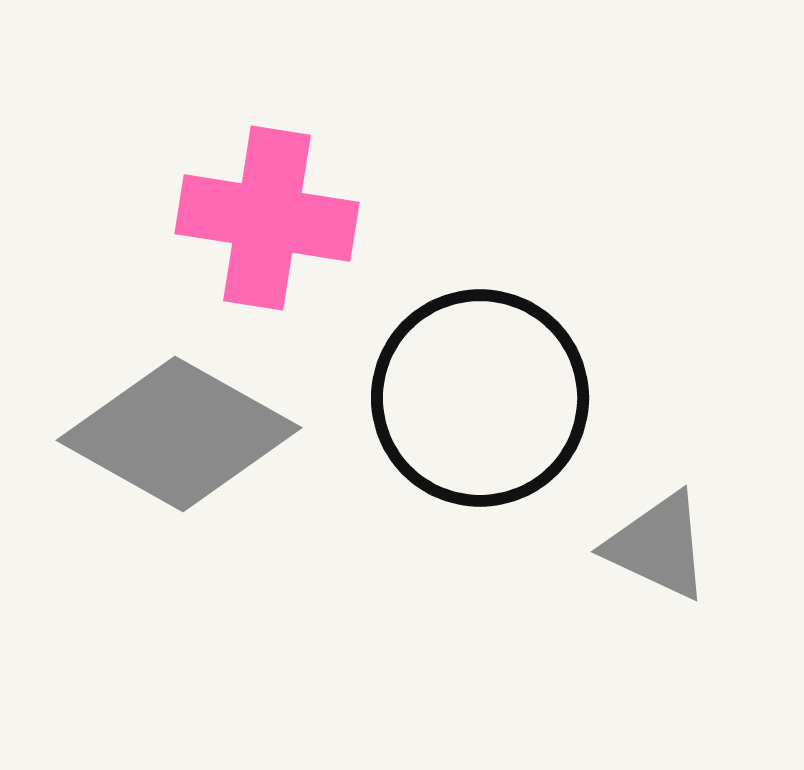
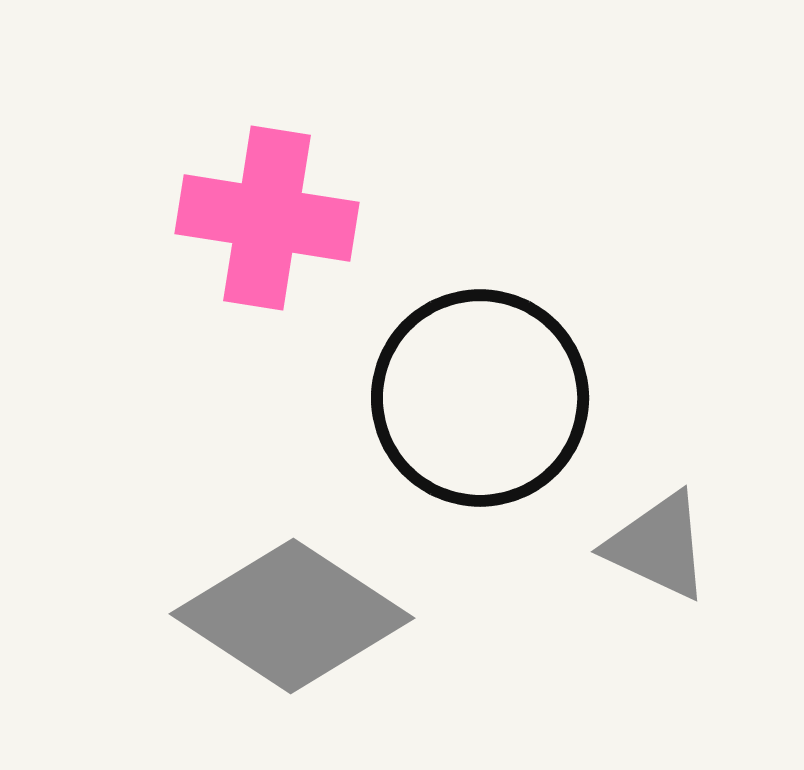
gray diamond: moved 113 px right, 182 px down; rotated 4 degrees clockwise
